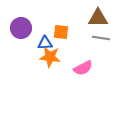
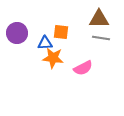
brown triangle: moved 1 px right, 1 px down
purple circle: moved 4 px left, 5 px down
orange star: moved 3 px right, 1 px down
